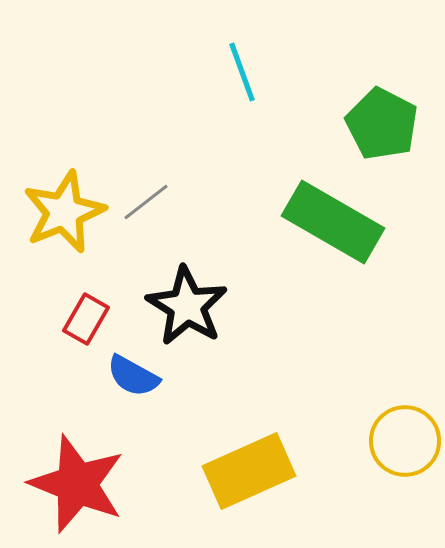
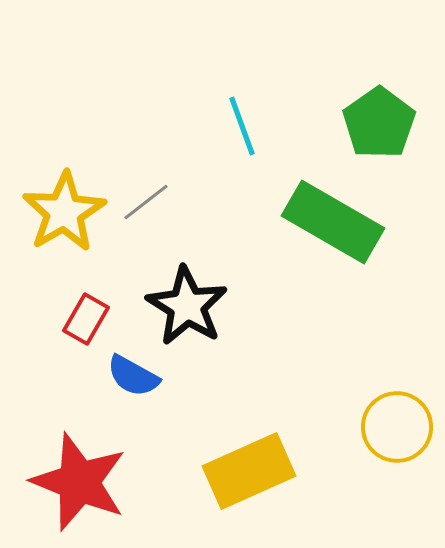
cyan line: moved 54 px down
green pentagon: moved 3 px left, 1 px up; rotated 10 degrees clockwise
yellow star: rotated 8 degrees counterclockwise
yellow circle: moved 8 px left, 14 px up
red star: moved 2 px right, 2 px up
